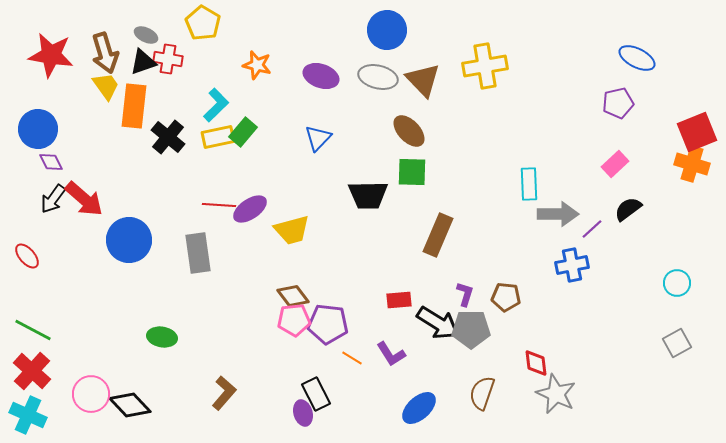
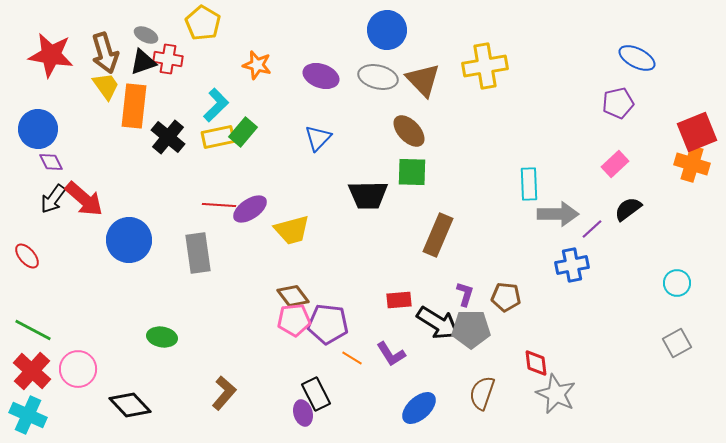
pink circle at (91, 394): moved 13 px left, 25 px up
